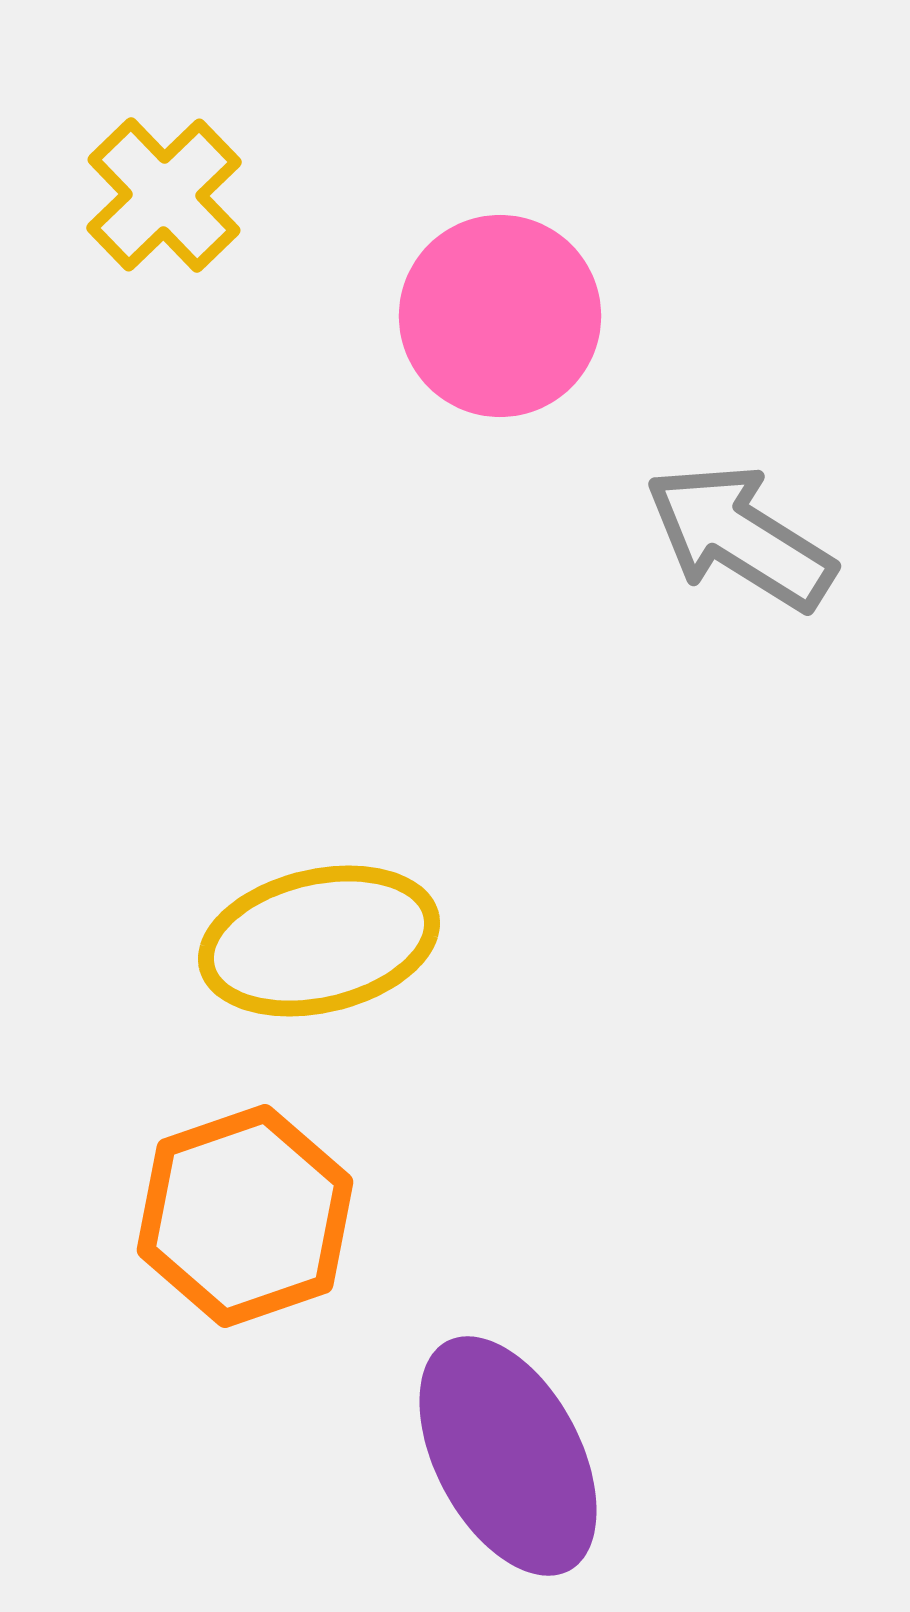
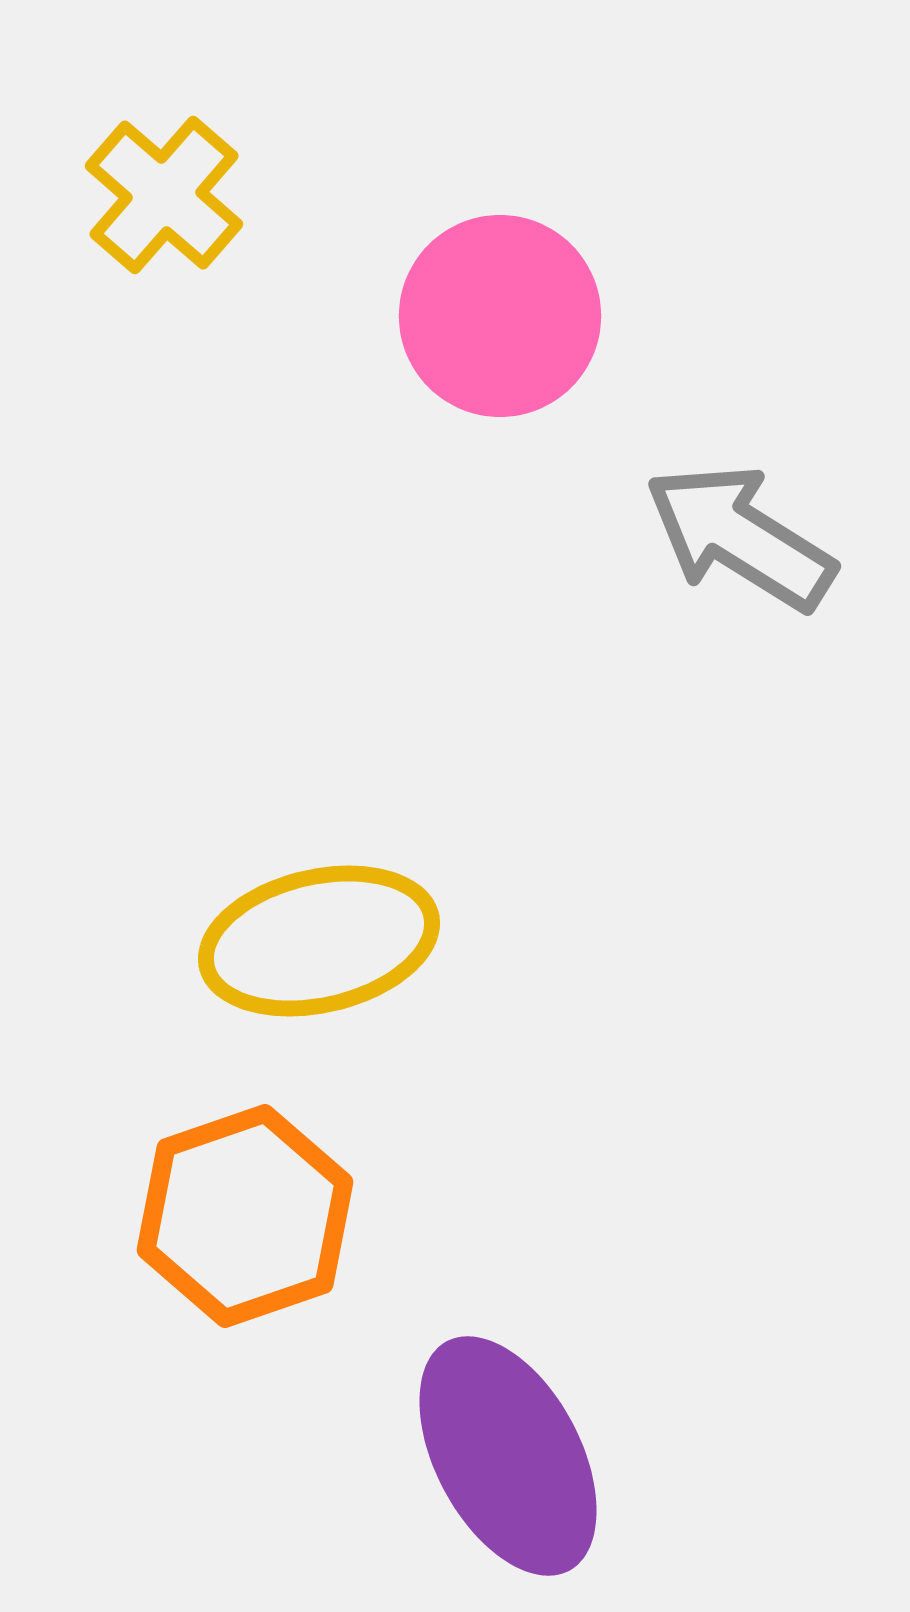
yellow cross: rotated 5 degrees counterclockwise
